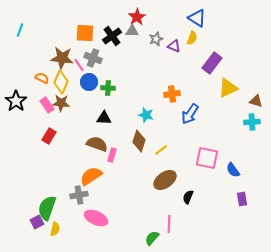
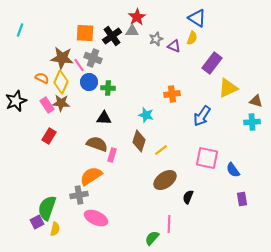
black star at (16, 101): rotated 15 degrees clockwise
blue arrow at (190, 114): moved 12 px right, 2 px down
